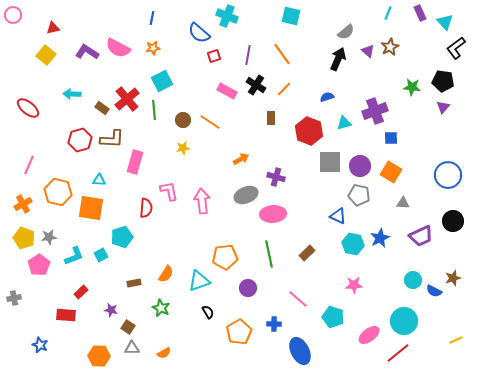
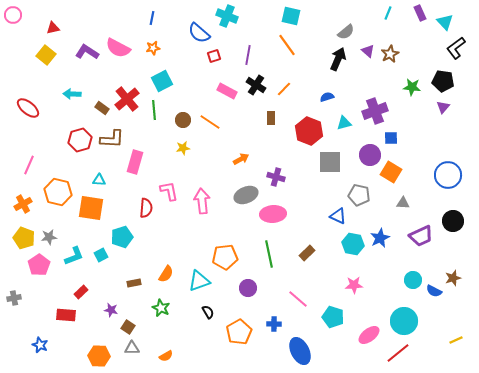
brown star at (390, 47): moved 7 px down
orange line at (282, 54): moved 5 px right, 9 px up
purple circle at (360, 166): moved 10 px right, 11 px up
orange semicircle at (164, 353): moved 2 px right, 3 px down
